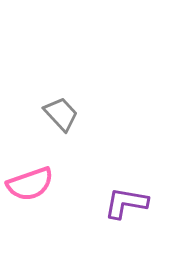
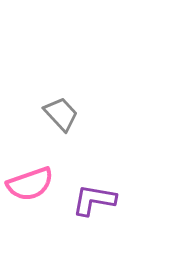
purple L-shape: moved 32 px left, 3 px up
